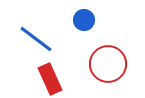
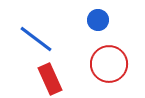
blue circle: moved 14 px right
red circle: moved 1 px right
